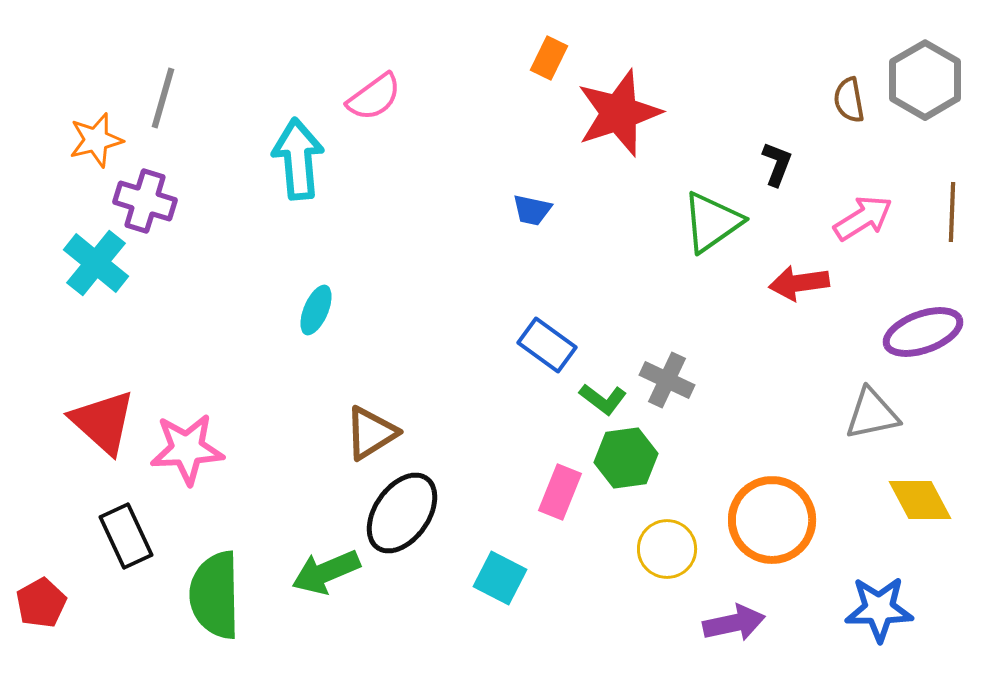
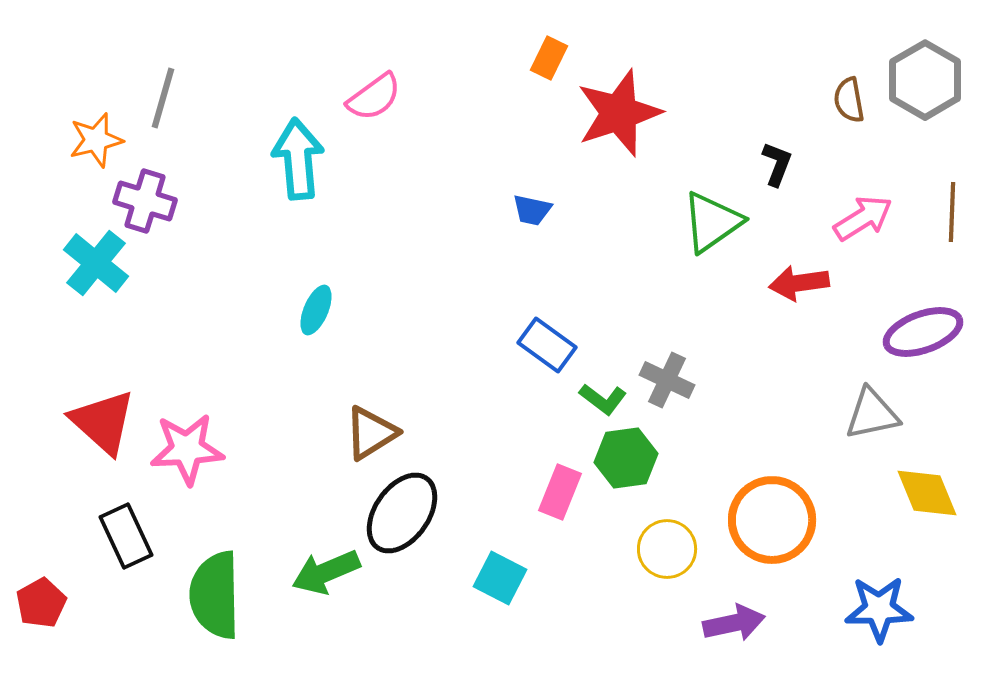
yellow diamond: moved 7 px right, 7 px up; rotated 6 degrees clockwise
